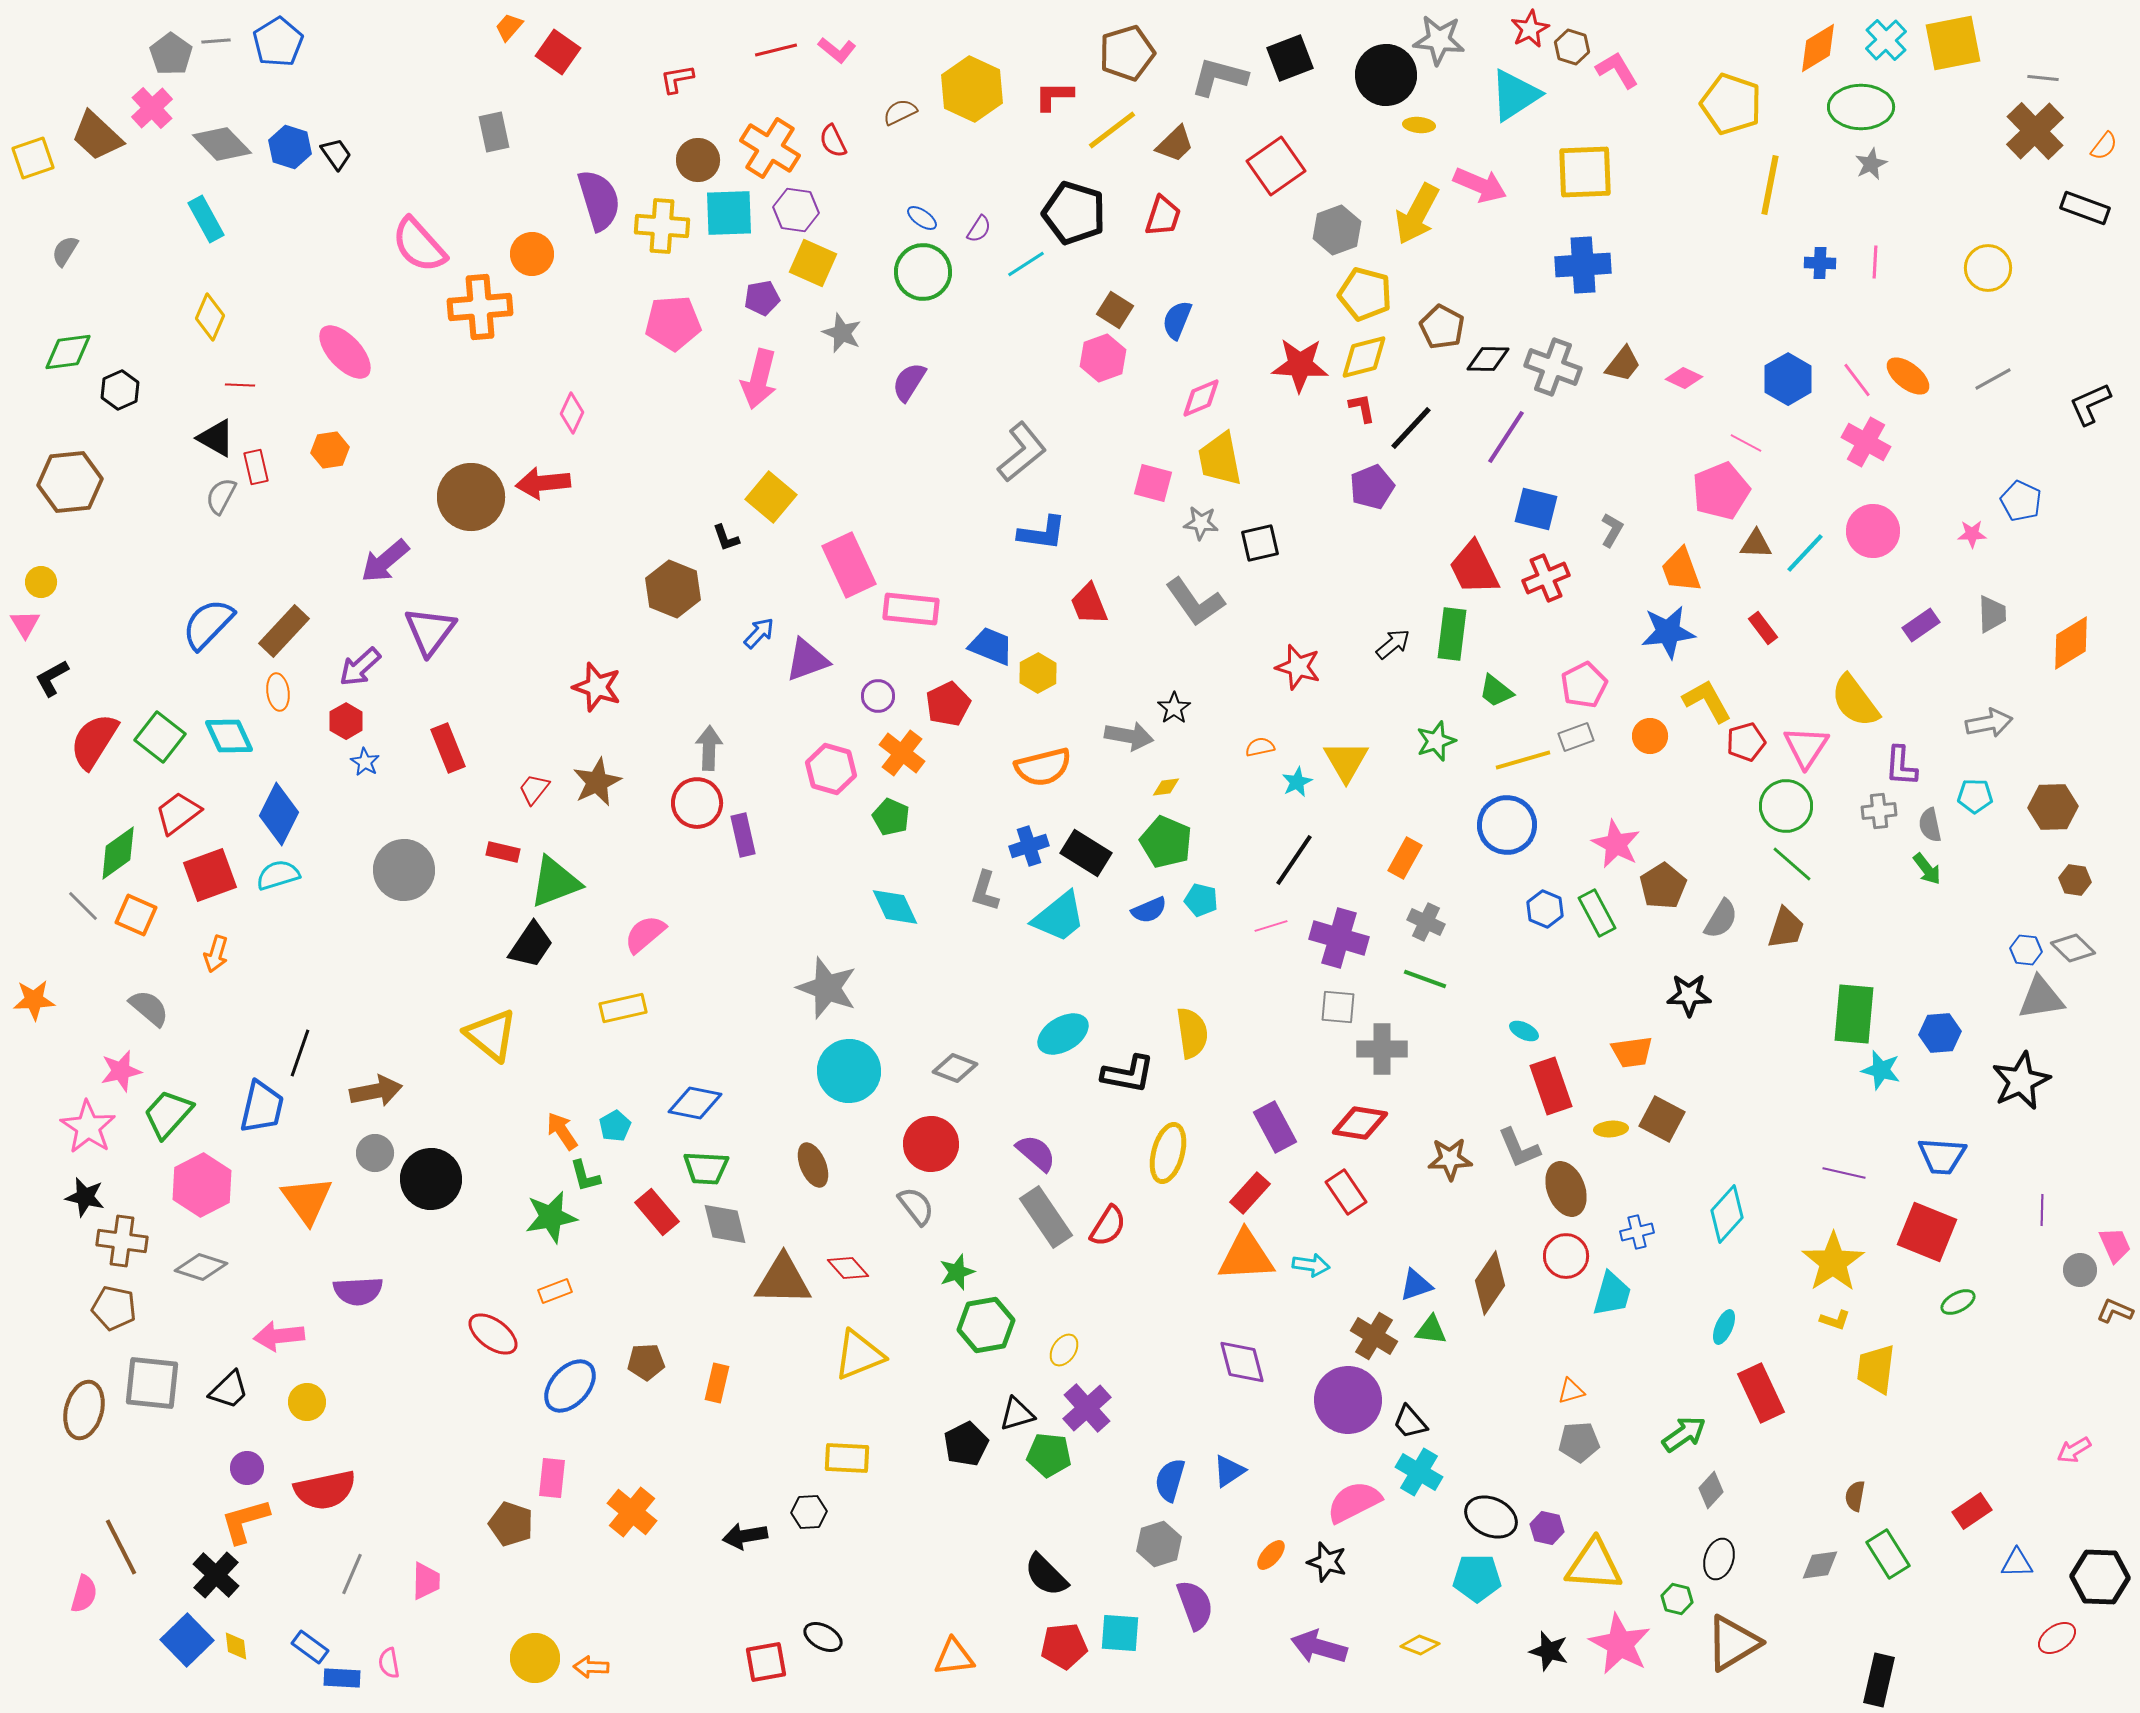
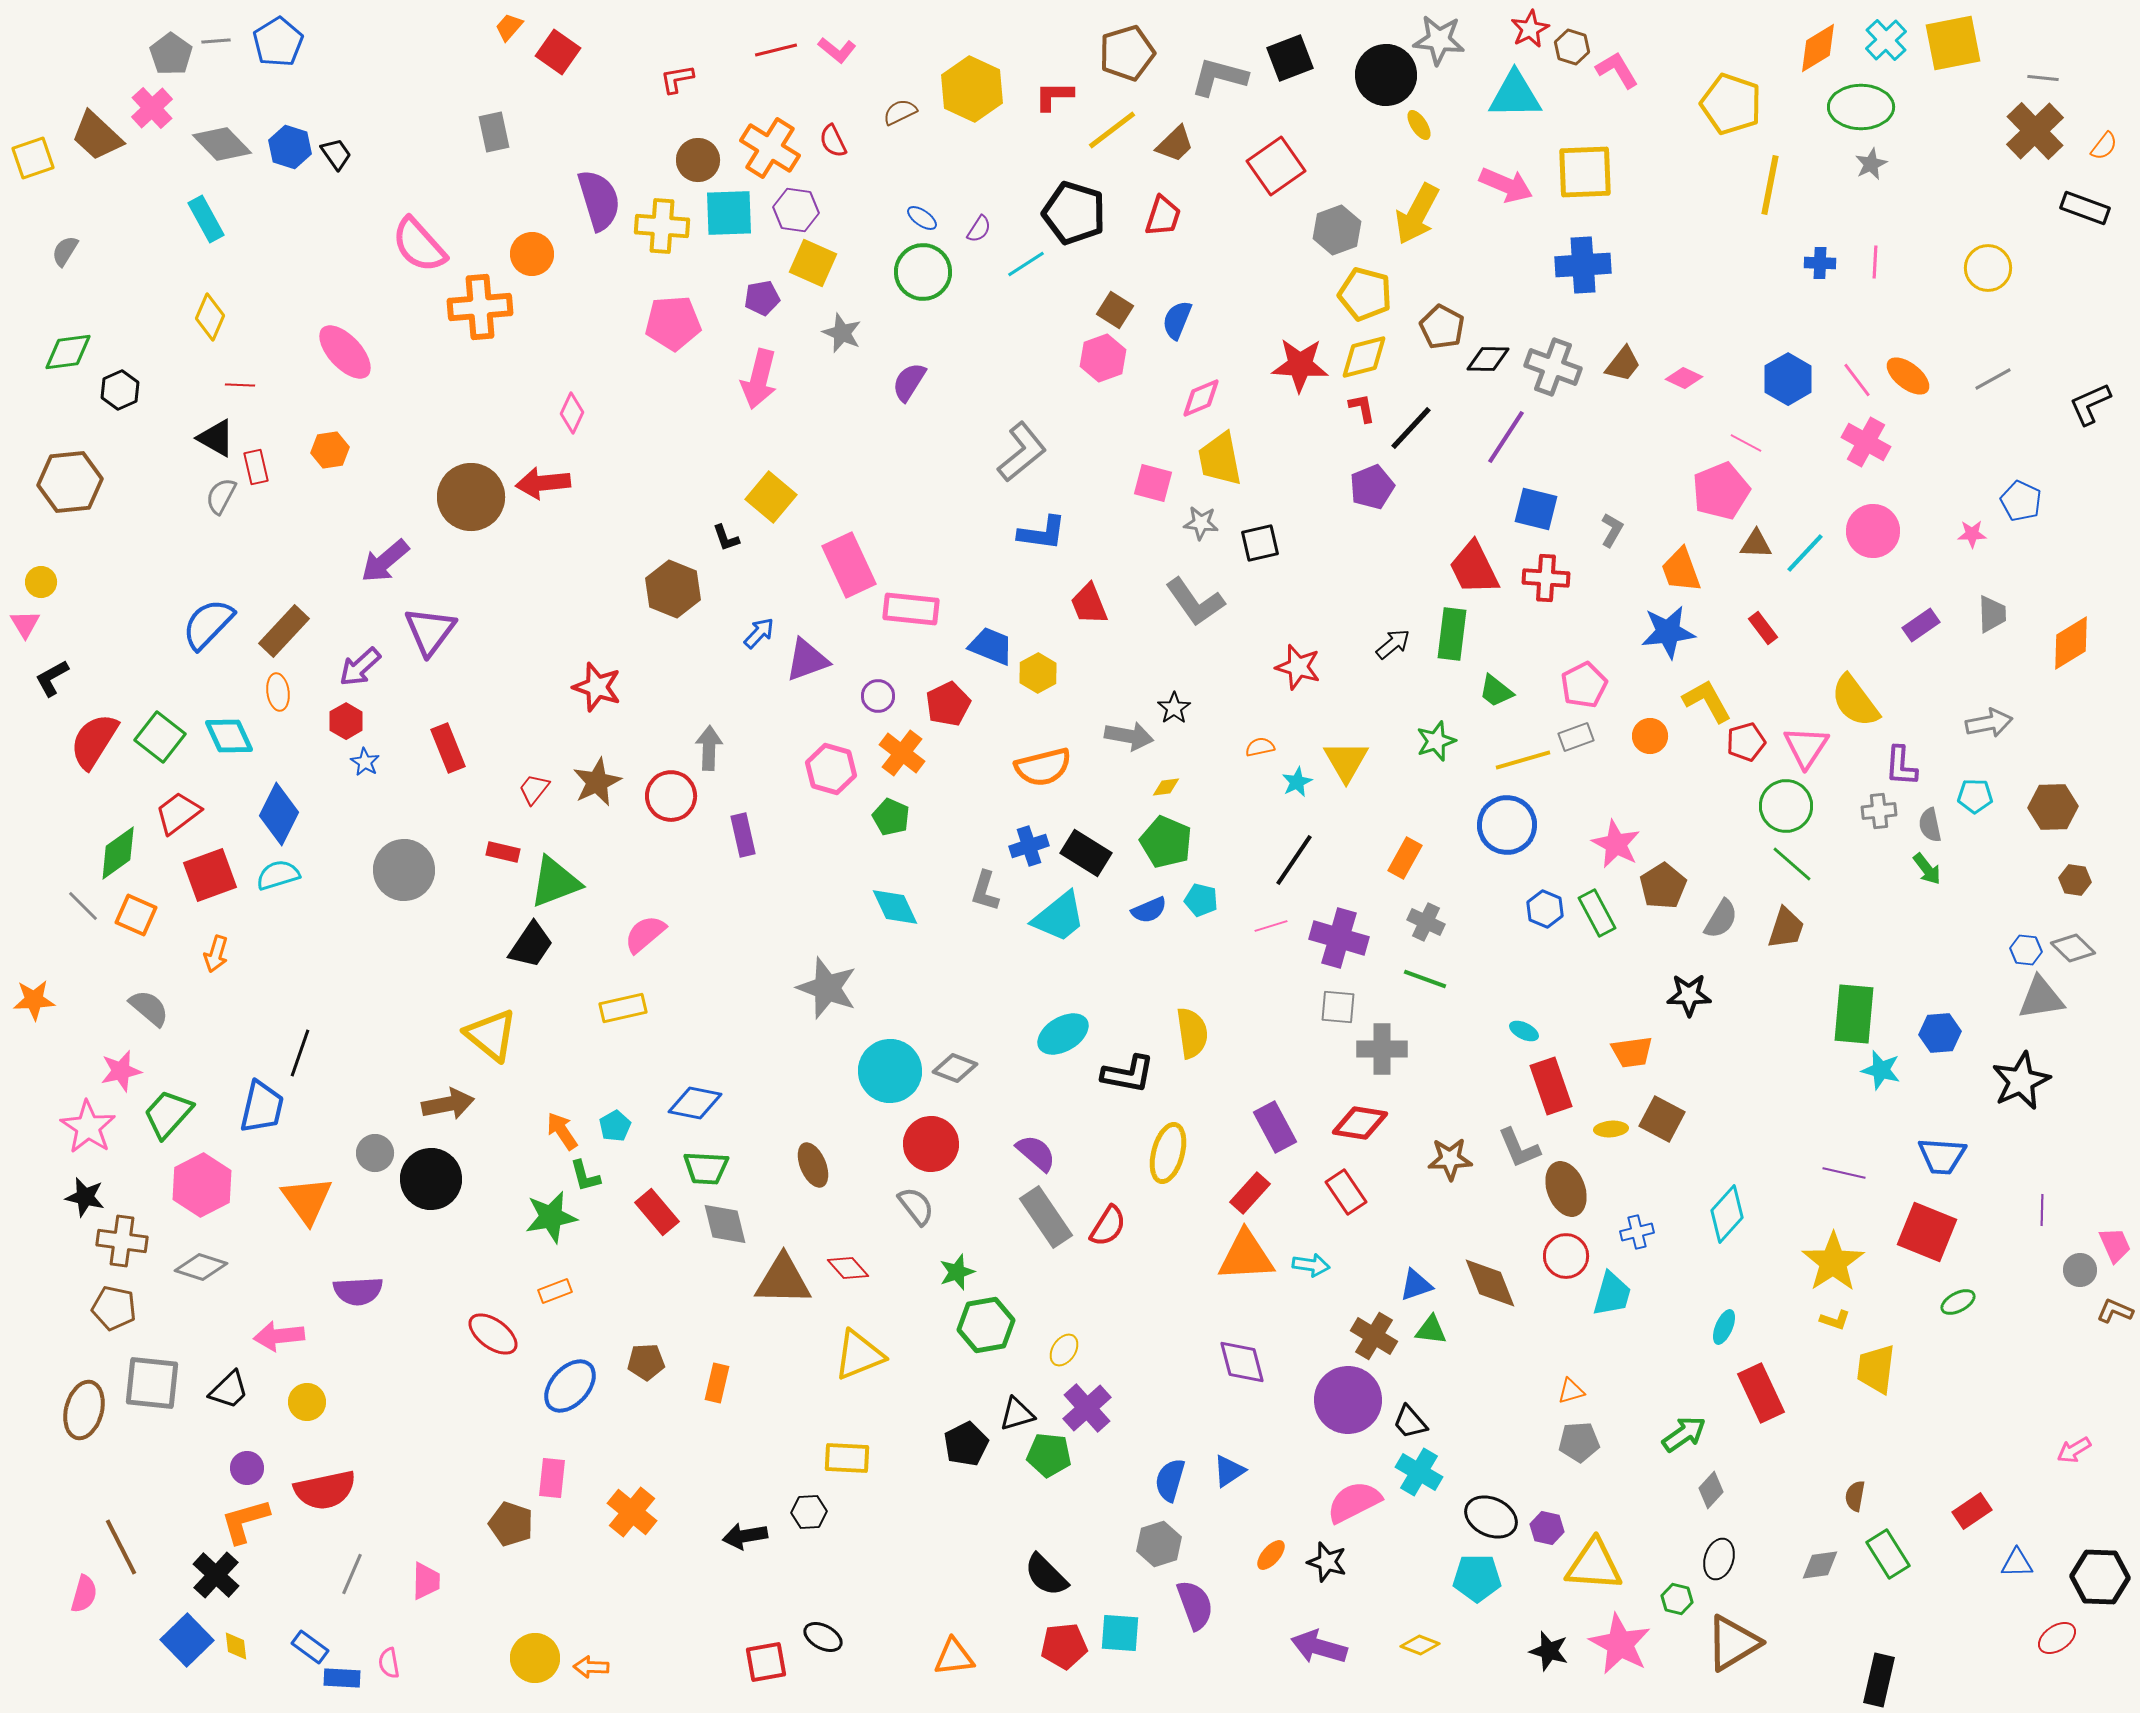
cyan triangle at (1515, 95): rotated 32 degrees clockwise
yellow ellipse at (1419, 125): rotated 52 degrees clockwise
pink arrow at (1480, 185): moved 26 px right
red cross at (1546, 578): rotated 27 degrees clockwise
red circle at (697, 803): moved 26 px left, 7 px up
cyan circle at (849, 1071): moved 41 px right
brown arrow at (376, 1091): moved 72 px right, 13 px down
brown diamond at (1490, 1283): rotated 56 degrees counterclockwise
